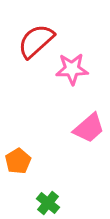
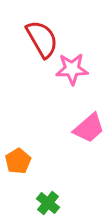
red semicircle: moved 6 px right, 2 px up; rotated 102 degrees clockwise
